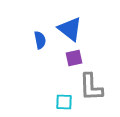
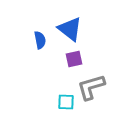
purple square: moved 1 px down
gray L-shape: rotated 76 degrees clockwise
cyan square: moved 2 px right
